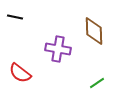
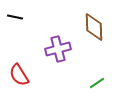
brown diamond: moved 4 px up
purple cross: rotated 25 degrees counterclockwise
red semicircle: moved 1 px left, 2 px down; rotated 20 degrees clockwise
